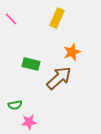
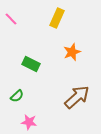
green rectangle: rotated 12 degrees clockwise
brown arrow: moved 18 px right, 19 px down
green semicircle: moved 2 px right, 9 px up; rotated 32 degrees counterclockwise
pink star: rotated 14 degrees clockwise
